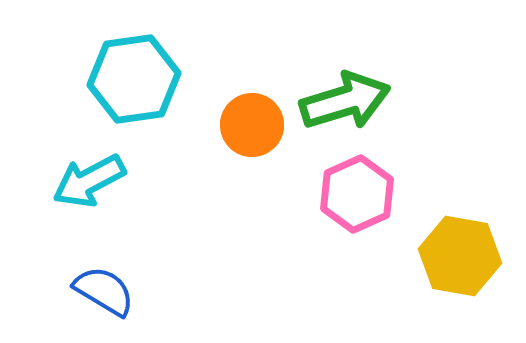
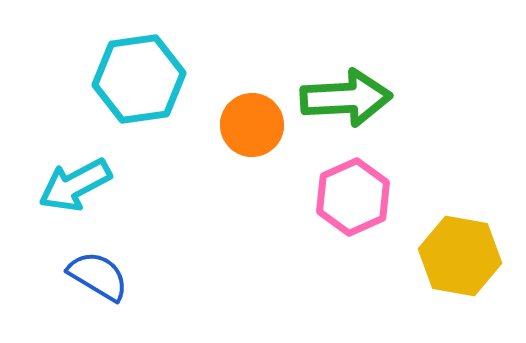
cyan hexagon: moved 5 px right
green arrow: moved 1 px right, 3 px up; rotated 14 degrees clockwise
cyan arrow: moved 14 px left, 4 px down
pink hexagon: moved 4 px left, 3 px down
blue semicircle: moved 6 px left, 15 px up
